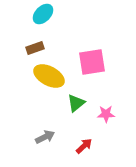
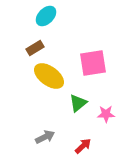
cyan ellipse: moved 3 px right, 2 px down
brown rectangle: rotated 12 degrees counterclockwise
pink square: moved 1 px right, 1 px down
yellow ellipse: rotated 8 degrees clockwise
green triangle: moved 2 px right
red arrow: moved 1 px left
